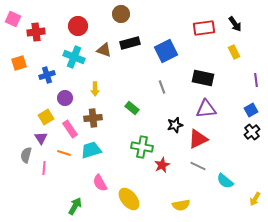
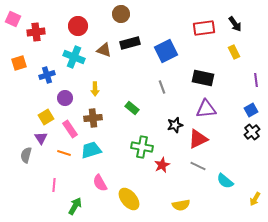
pink line at (44, 168): moved 10 px right, 17 px down
